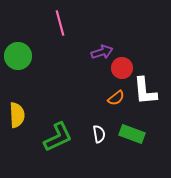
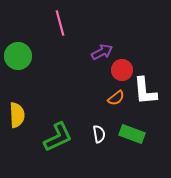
purple arrow: rotated 10 degrees counterclockwise
red circle: moved 2 px down
